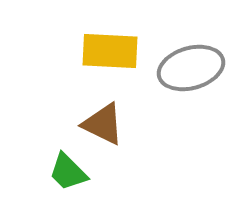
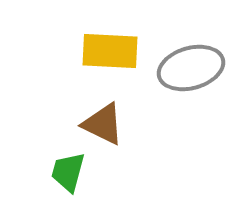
green trapezoid: rotated 60 degrees clockwise
